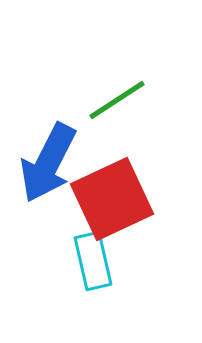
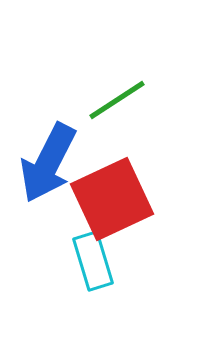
cyan rectangle: rotated 4 degrees counterclockwise
